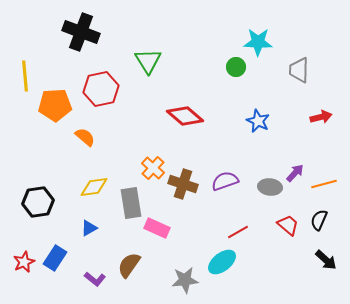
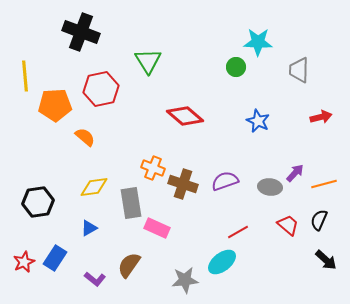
orange cross: rotated 20 degrees counterclockwise
